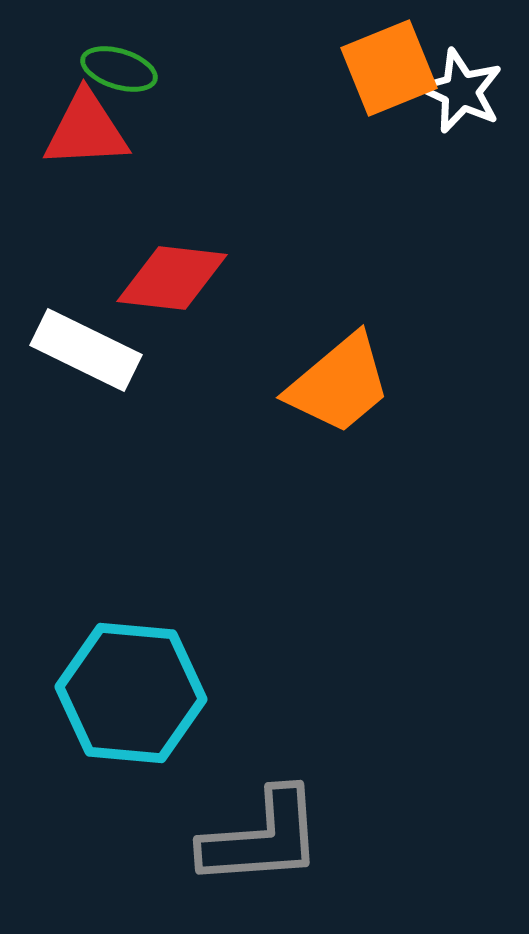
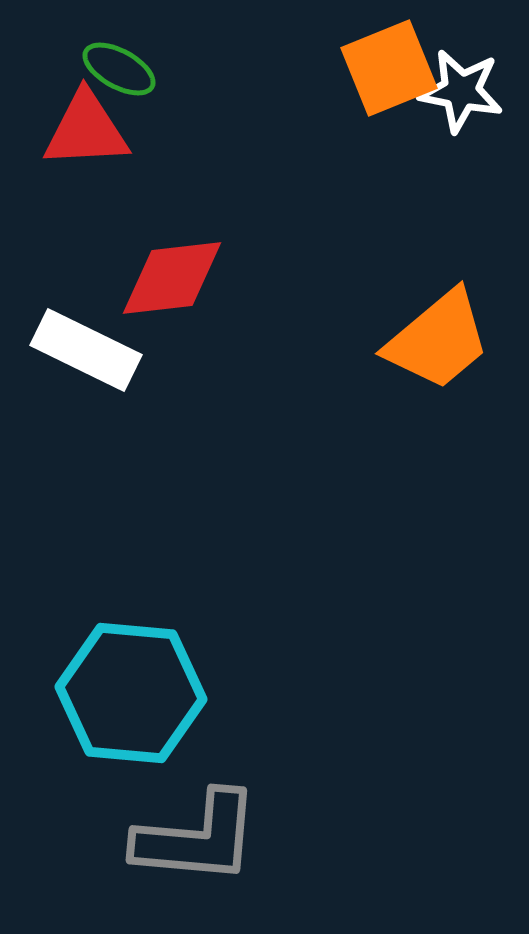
green ellipse: rotated 12 degrees clockwise
white star: rotated 14 degrees counterclockwise
red diamond: rotated 13 degrees counterclockwise
orange trapezoid: moved 99 px right, 44 px up
gray L-shape: moved 65 px left; rotated 9 degrees clockwise
